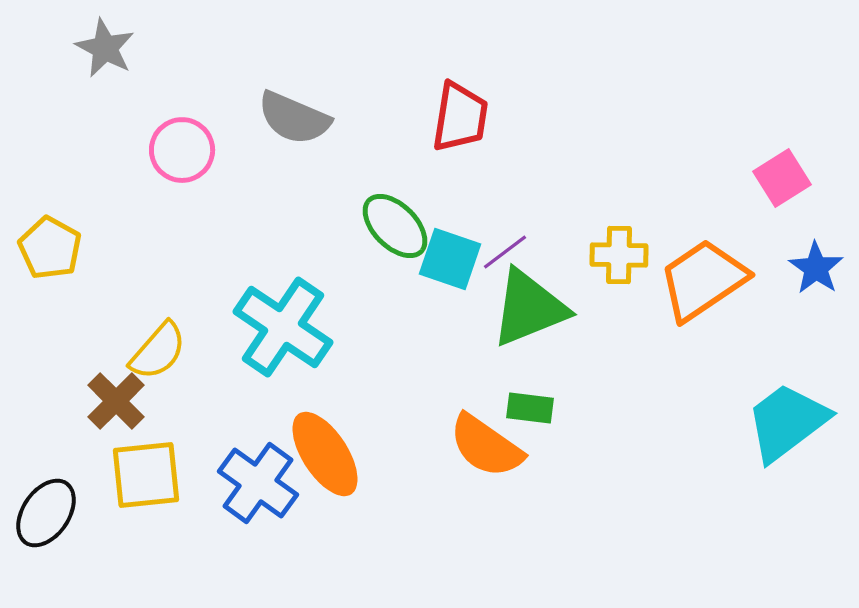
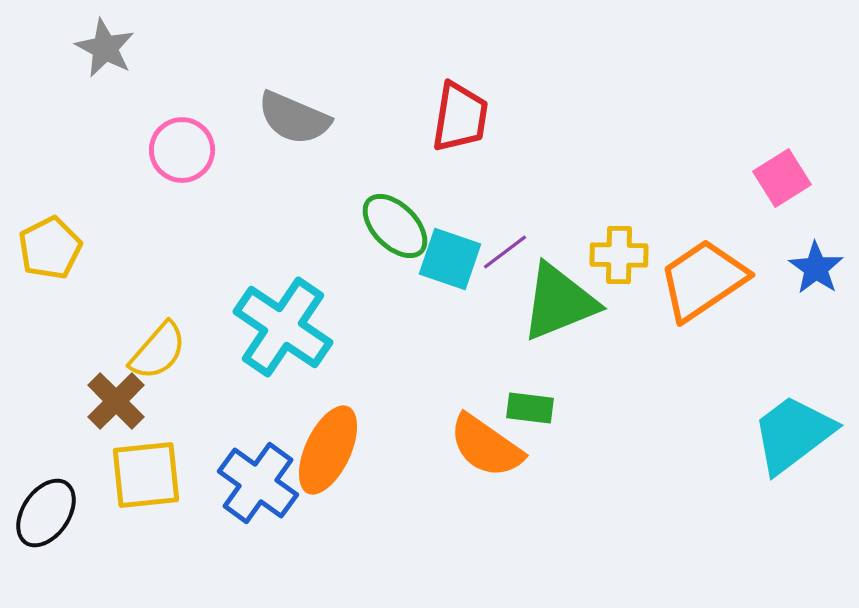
yellow pentagon: rotated 16 degrees clockwise
green triangle: moved 30 px right, 6 px up
cyan trapezoid: moved 6 px right, 12 px down
orange ellipse: moved 3 px right, 4 px up; rotated 58 degrees clockwise
